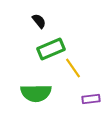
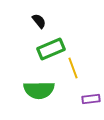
yellow line: rotated 15 degrees clockwise
green semicircle: moved 3 px right, 3 px up
